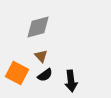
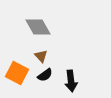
gray diamond: rotated 76 degrees clockwise
